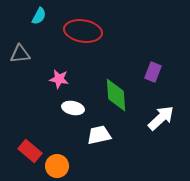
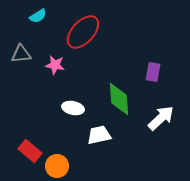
cyan semicircle: moved 1 px left; rotated 30 degrees clockwise
red ellipse: moved 1 px down; rotated 57 degrees counterclockwise
gray triangle: moved 1 px right
purple rectangle: rotated 12 degrees counterclockwise
pink star: moved 4 px left, 14 px up
green diamond: moved 3 px right, 4 px down
